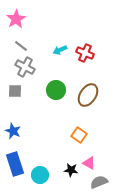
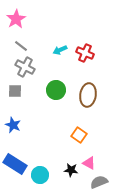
brown ellipse: rotated 25 degrees counterclockwise
blue star: moved 6 px up
blue rectangle: rotated 40 degrees counterclockwise
